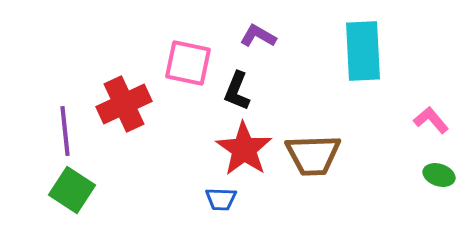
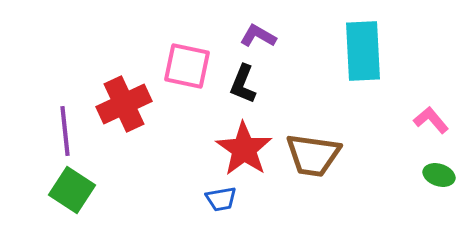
pink square: moved 1 px left, 3 px down
black L-shape: moved 6 px right, 7 px up
brown trapezoid: rotated 10 degrees clockwise
blue trapezoid: rotated 12 degrees counterclockwise
